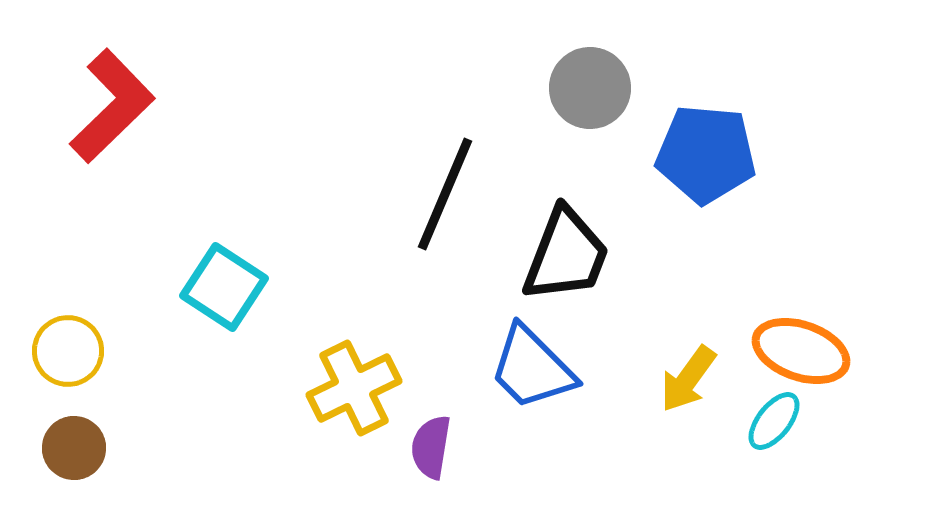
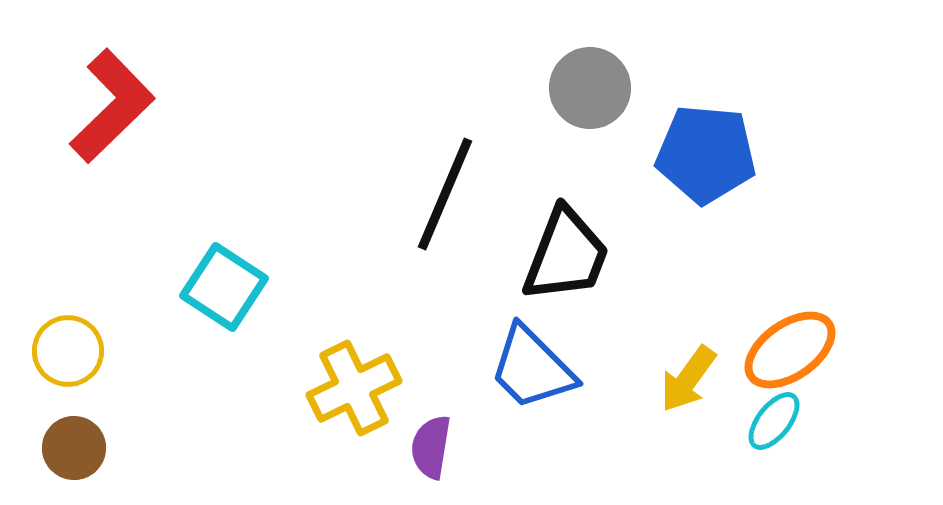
orange ellipse: moved 11 px left, 1 px up; rotated 54 degrees counterclockwise
